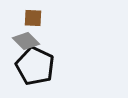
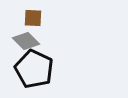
black pentagon: moved 1 px left, 3 px down
